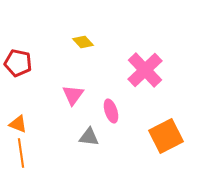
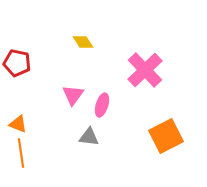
yellow diamond: rotated 10 degrees clockwise
red pentagon: moved 1 px left
pink ellipse: moved 9 px left, 6 px up; rotated 35 degrees clockwise
